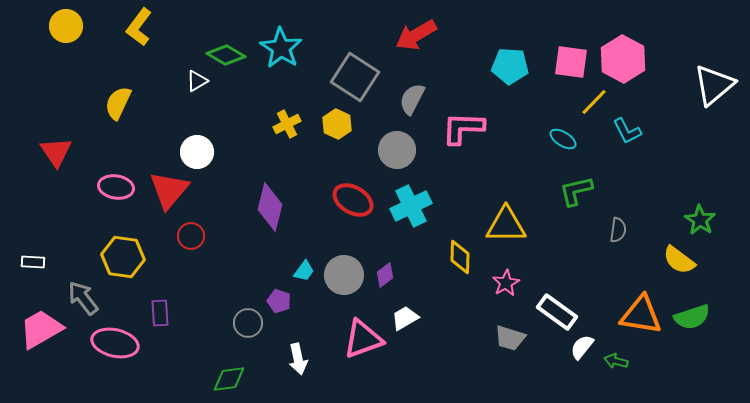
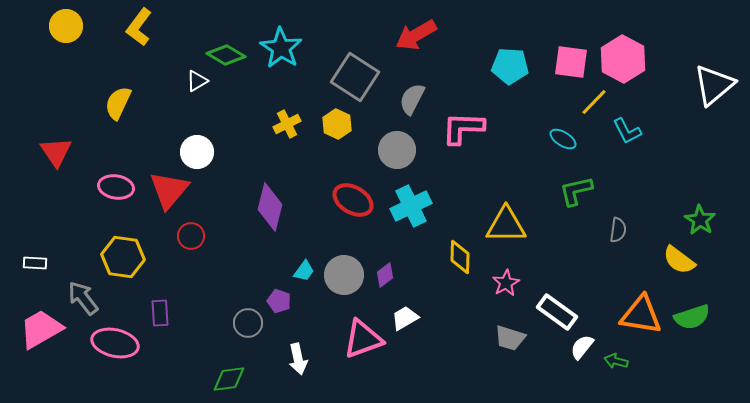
white rectangle at (33, 262): moved 2 px right, 1 px down
